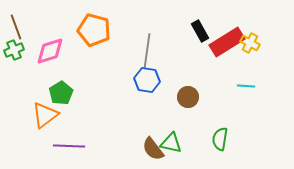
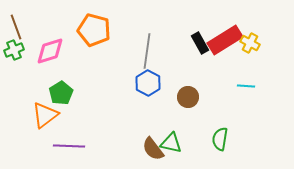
black rectangle: moved 12 px down
red rectangle: moved 2 px left, 2 px up
blue hexagon: moved 1 px right, 3 px down; rotated 20 degrees clockwise
